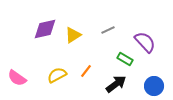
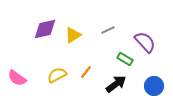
orange line: moved 1 px down
